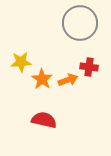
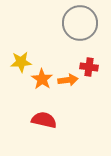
orange arrow: rotated 12 degrees clockwise
